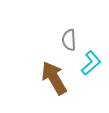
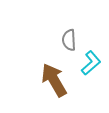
brown arrow: moved 2 px down
